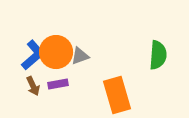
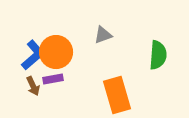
gray triangle: moved 23 px right, 21 px up
purple rectangle: moved 5 px left, 5 px up
